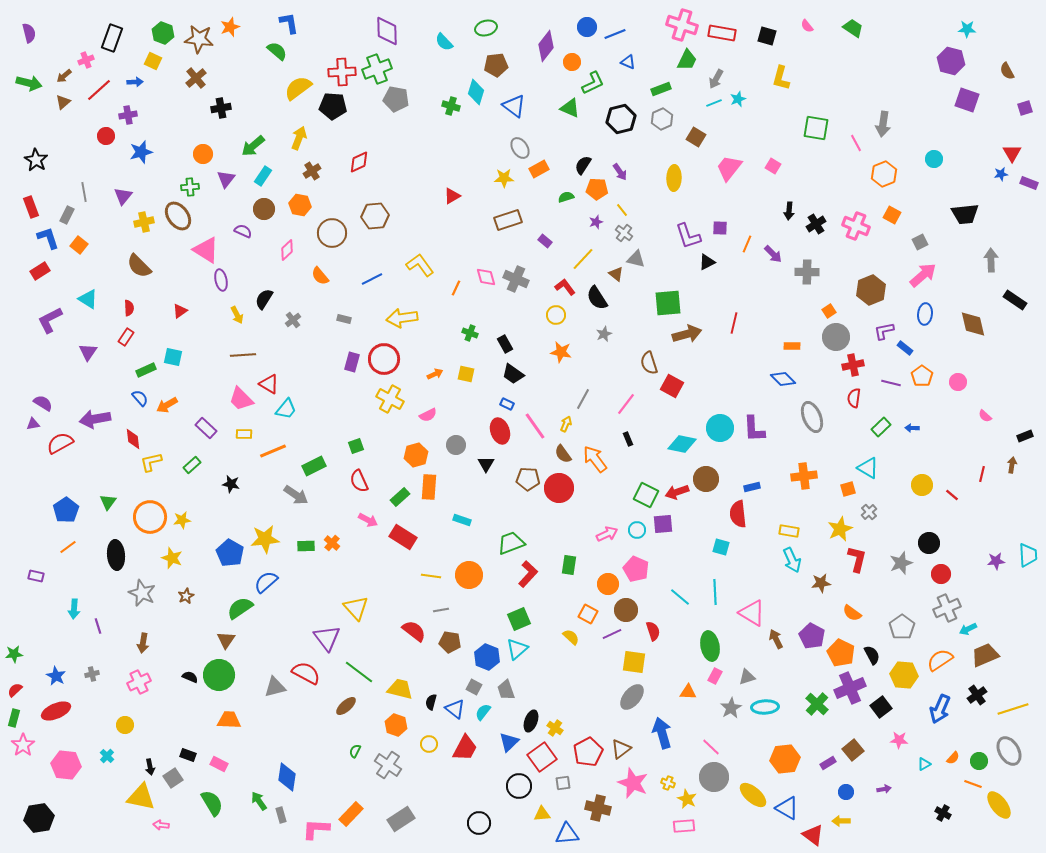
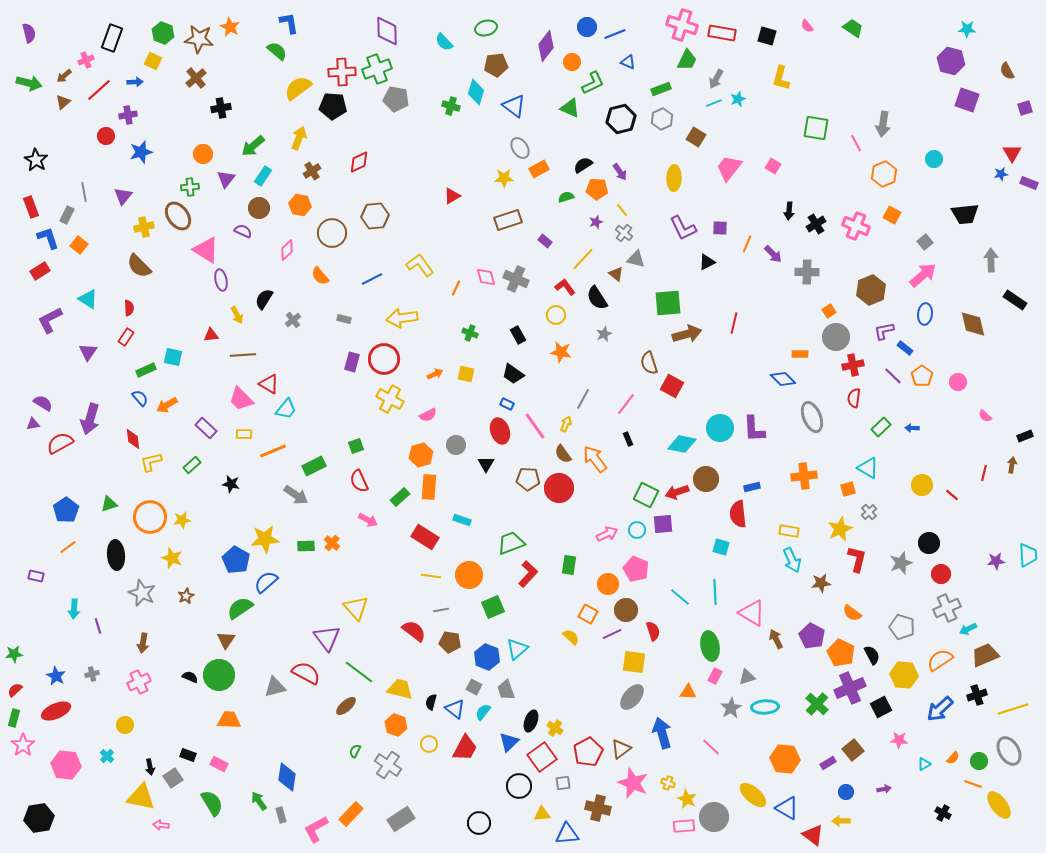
orange star at (230, 27): rotated 24 degrees counterclockwise
black semicircle at (583, 165): rotated 24 degrees clockwise
brown circle at (264, 209): moved 5 px left, 1 px up
yellow cross at (144, 222): moved 5 px down
purple L-shape at (688, 236): moved 5 px left, 8 px up; rotated 8 degrees counterclockwise
gray square at (920, 242): moved 5 px right; rotated 14 degrees counterclockwise
red triangle at (180, 311): moved 31 px right, 24 px down; rotated 28 degrees clockwise
black rectangle at (505, 344): moved 13 px right, 9 px up
orange rectangle at (792, 346): moved 8 px right, 8 px down
purple line at (891, 383): moved 2 px right, 7 px up; rotated 30 degrees clockwise
purple arrow at (95, 419): moved 5 px left; rotated 64 degrees counterclockwise
orange hexagon at (416, 455): moved 5 px right
red line at (982, 474): moved 2 px right, 1 px up
green triangle at (108, 502): moved 1 px right, 2 px down; rotated 36 degrees clockwise
red rectangle at (403, 537): moved 22 px right
blue pentagon at (230, 553): moved 6 px right, 7 px down
green square at (519, 619): moved 26 px left, 12 px up
gray pentagon at (902, 627): rotated 20 degrees counterclockwise
black cross at (977, 695): rotated 18 degrees clockwise
black square at (881, 707): rotated 10 degrees clockwise
blue arrow at (940, 709): rotated 24 degrees clockwise
orange hexagon at (785, 759): rotated 12 degrees clockwise
gray circle at (714, 777): moved 40 px down
pink L-shape at (316, 829): rotated 32 degrees counterclockwise
